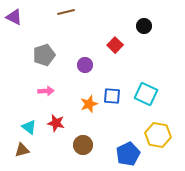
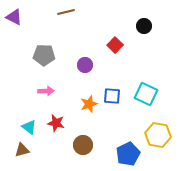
gray pentagon: rotated 20 degrees clockwise
